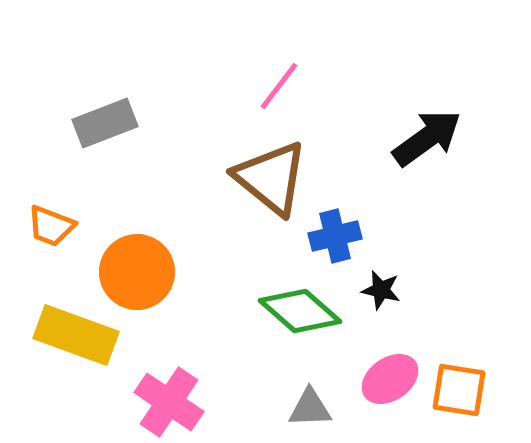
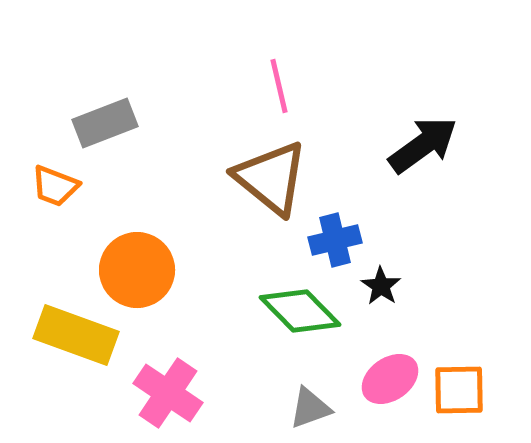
pink line: rotated 50 degrees counterclockwise
black arrow: moved 4 px left, 7 px down
orange trapezoid: moved 4 px right, 40 px up
blue cross: moved 4 px down
orange circle: moved 2 px up
black star: moved 4 px up; rotated 21 degrees clockwise
green diamond: rotated 4 degrees clockwise
orange square: rotated 10 degrees counterclockwise
pink cross: moved 1 px left, 9 px up
gray triangle: rotated 18 degrees counterclockwise
